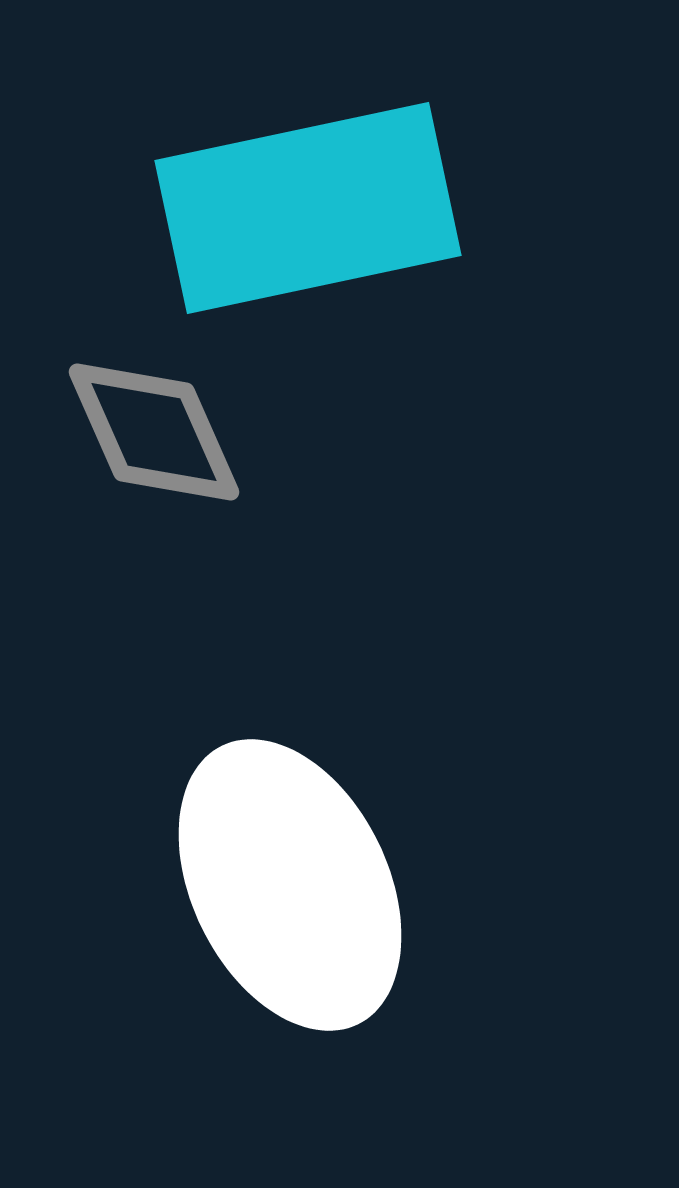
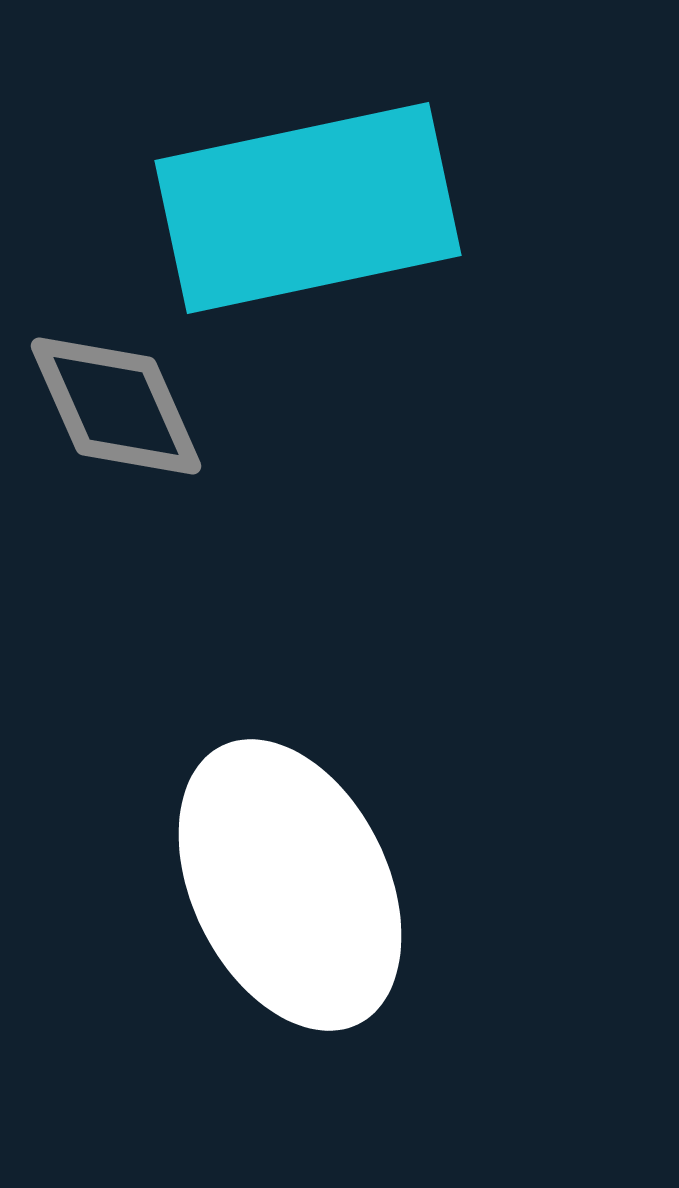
gray diamond: moved 38 px left, 26 px up
